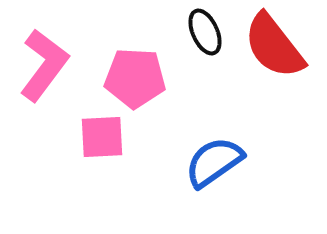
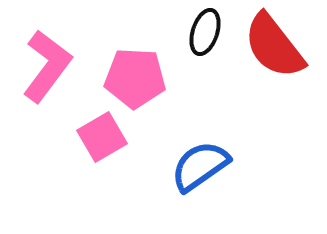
black ellipse: rotated 42 degrees clockwise
pink L-shape: moved 3 px right, 1 px down
pink square: rotated 27 degrees counterclockwise
blue semicircle: moved 14 px left, 4 px down
